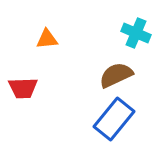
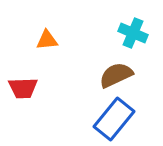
cyan cross: moved 3 px left
orange triangle: moved 1 px down
